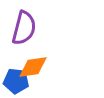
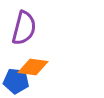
orange diamond: rotated 16 degrees clockwise
